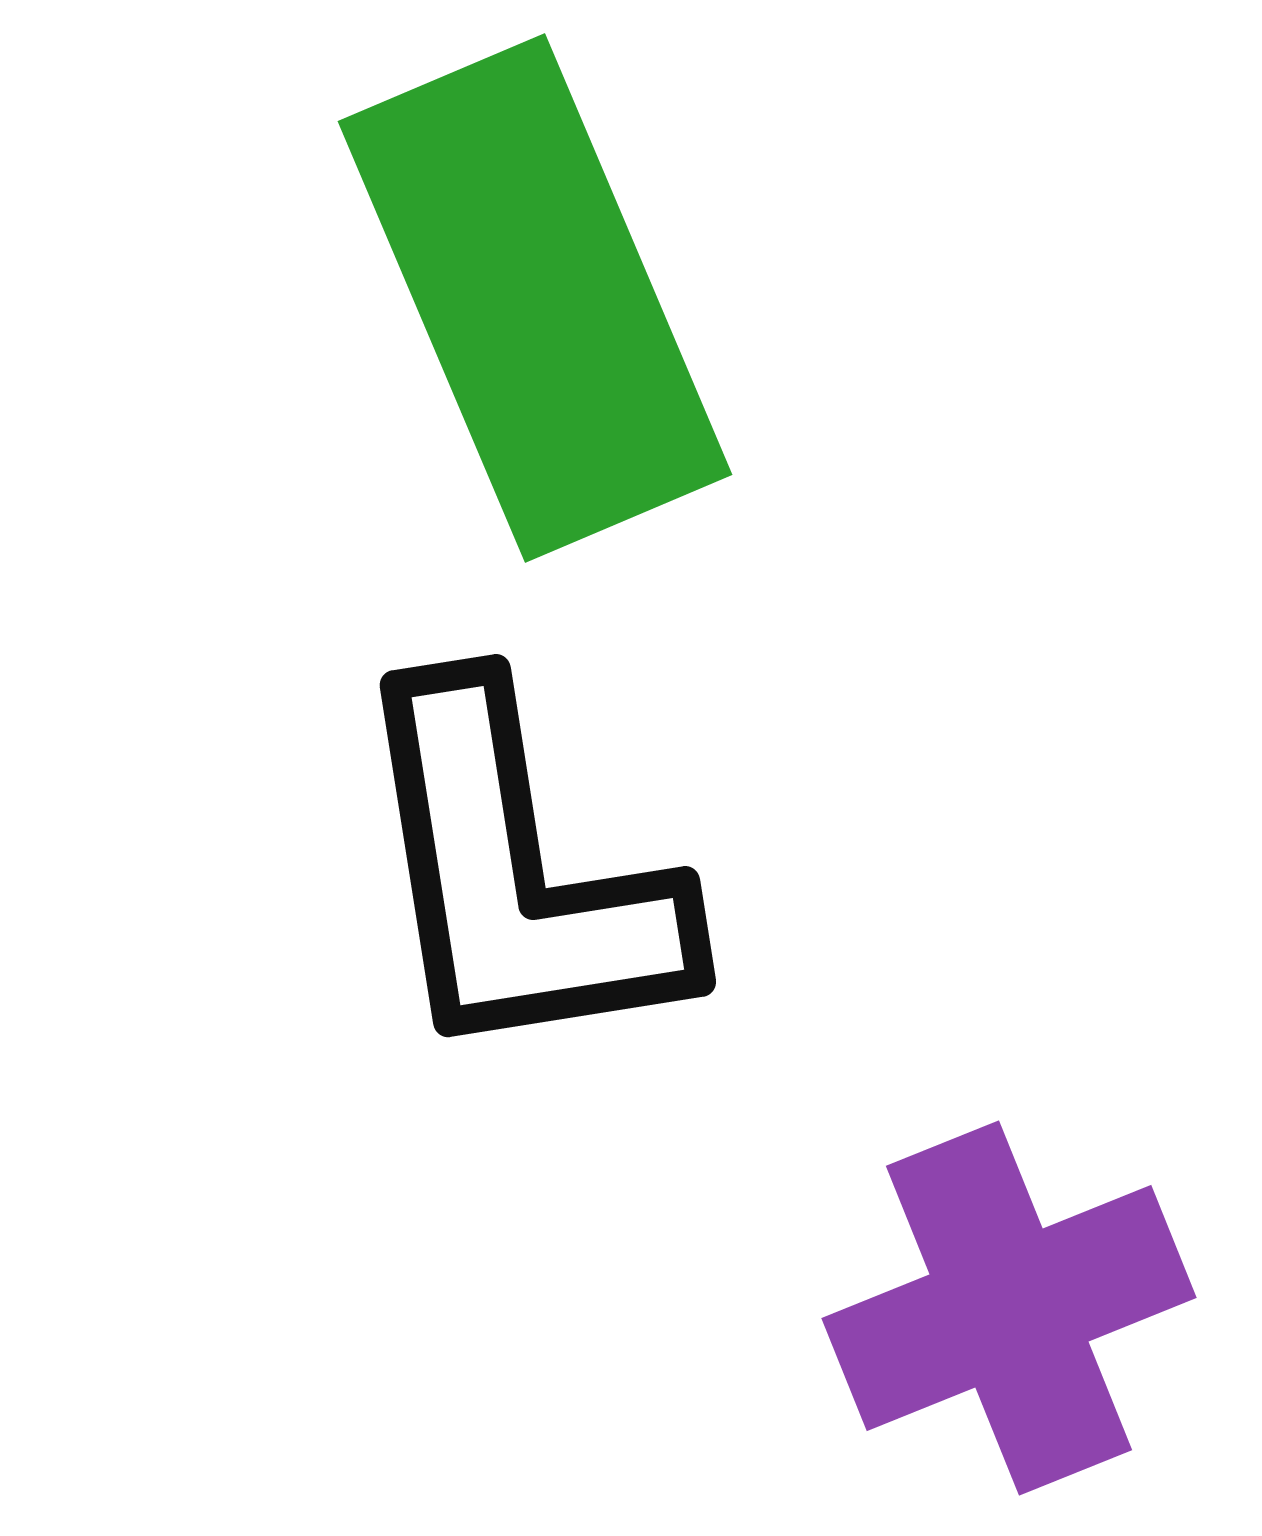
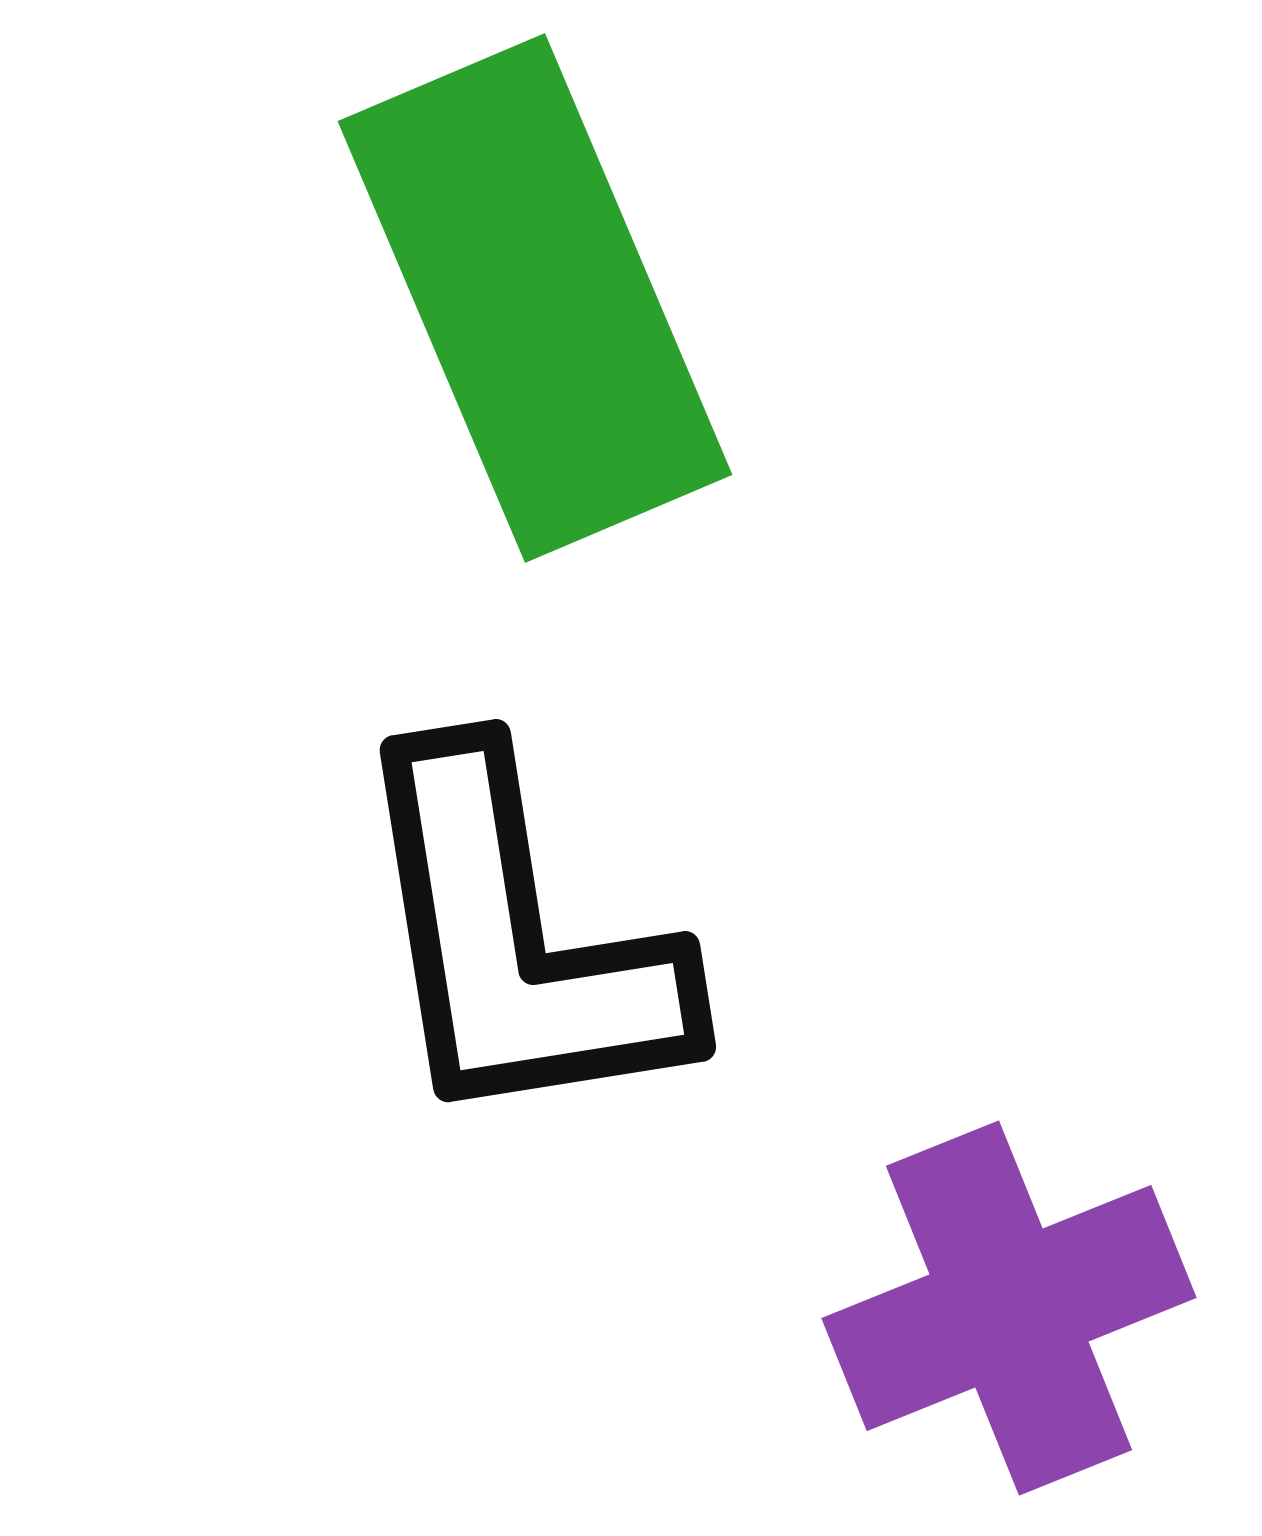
black L-shape: moved 65 px down
